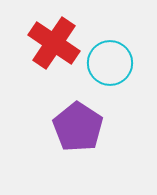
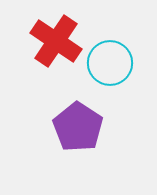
red cross: moved 2 px right, 2 px up
